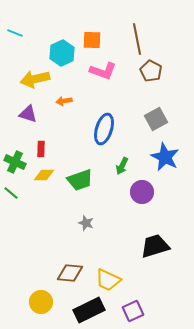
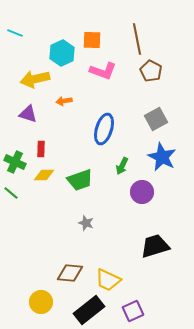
blue star: moved 3 px left
black rectangle: rotated 12 degrees counterclockwise
